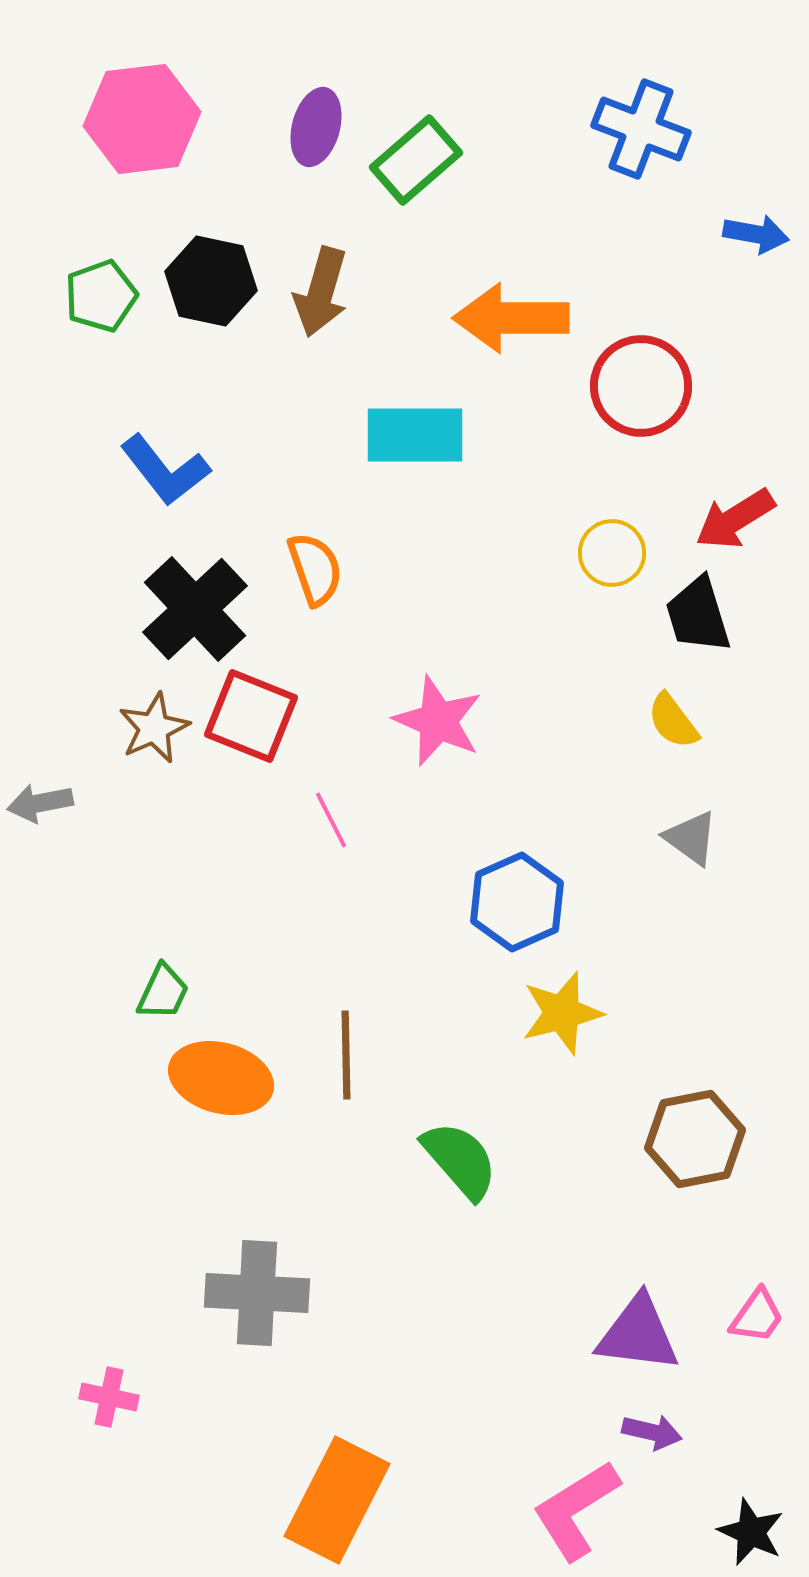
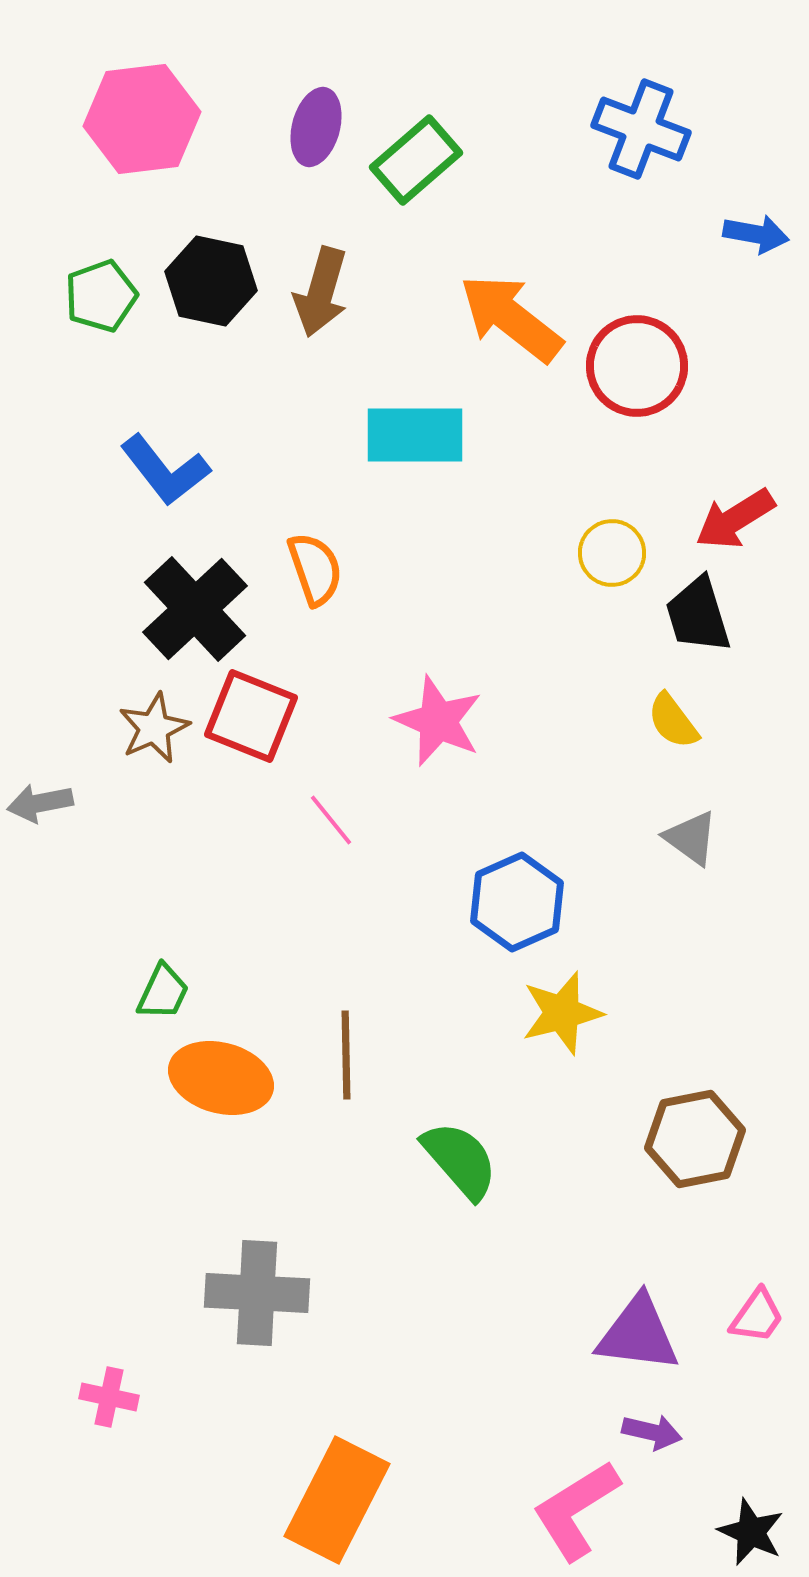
orange arrow: rotated 38 degrees clockwise
red circle: moved 4 px left, 20 px up
pink line: rotated 12 degrees counterclockwise
